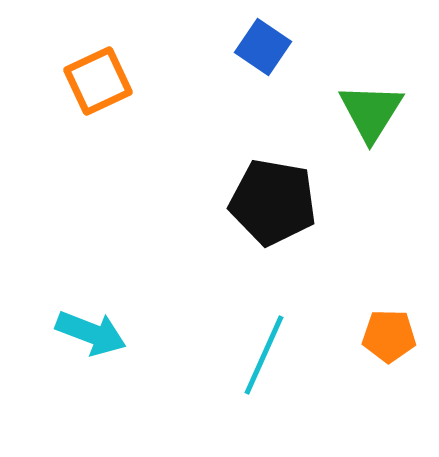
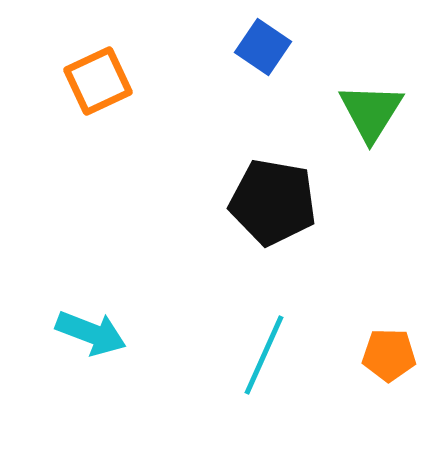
orange pentagon: moved 19 px down
